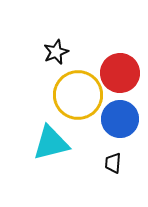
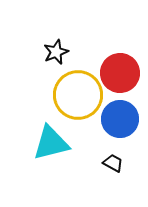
black trapezoid: rotated 115 degrees clockwise
